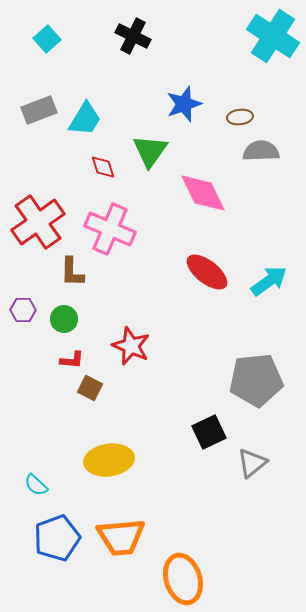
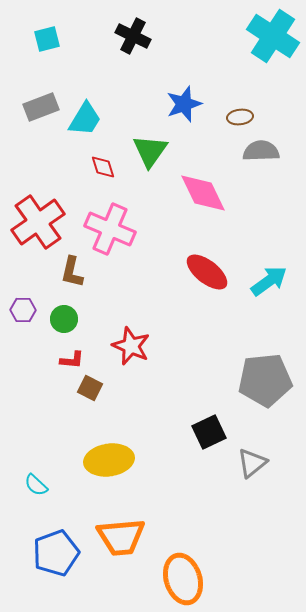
cyan square: rotated 28 degrees clockwise
gray rectangle: moved 2 px right, 3 px up
brown L-shape: rotated 12 degrees clockwise
gray pentagon: moved 9 px right
blue pentagon: moved 1 px left, 15 px down
